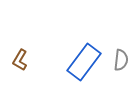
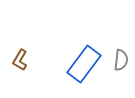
blue rectangle: moved 2 px down
